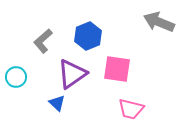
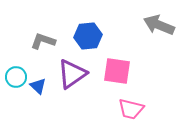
gray arrow: moved 3 px down
blue hexagon: rotated 16 degrees clockwise
gray L-shape: rotated 60 degrees clockwise
pink square: moved 2 px down
blue triangle: moved 19 px left, 17 px up
